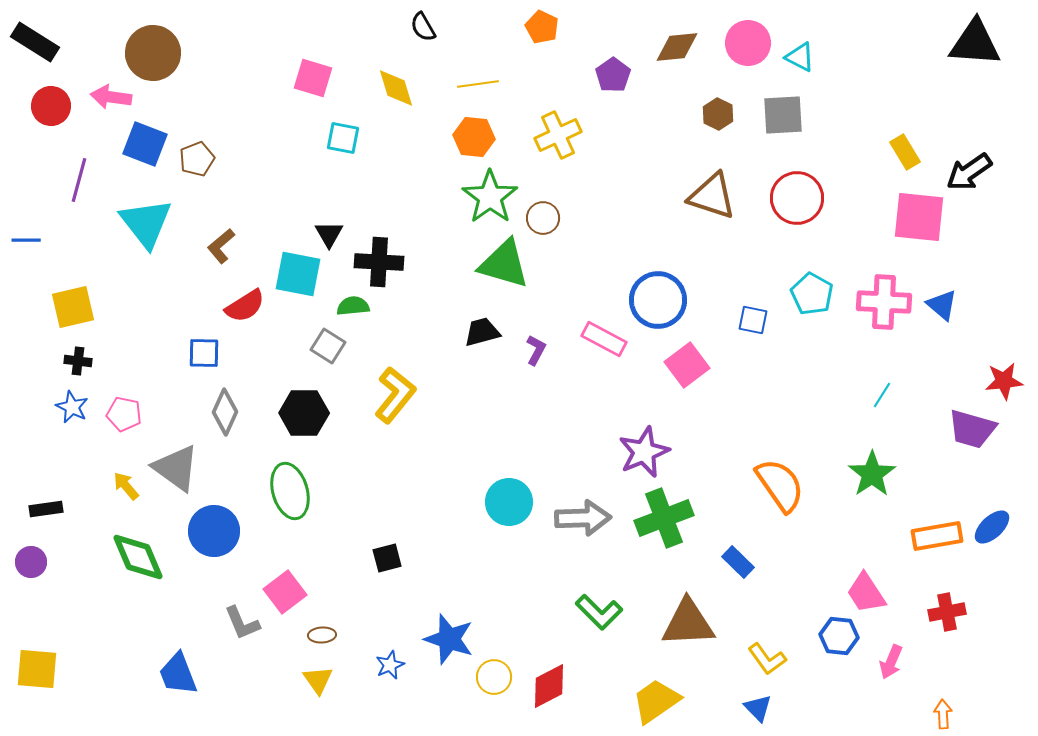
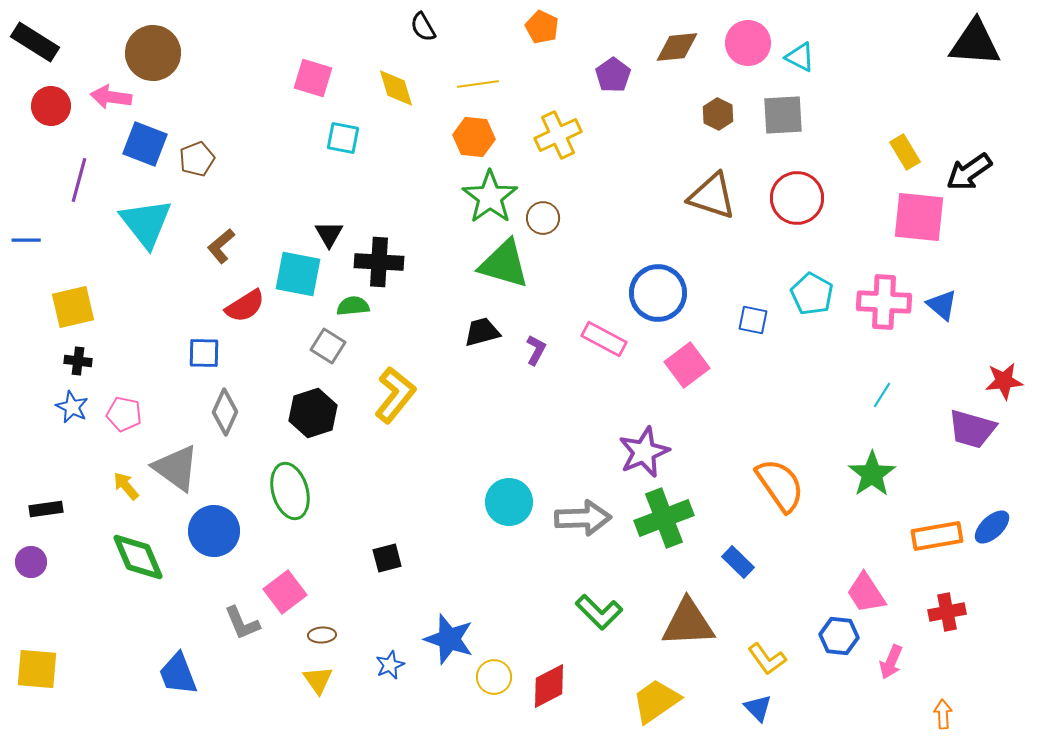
blue circle at (658, 300): moved 7 px up
black hexagon at (304, 413): moved 9 px right; rotated 18 degrees counterclockwise
